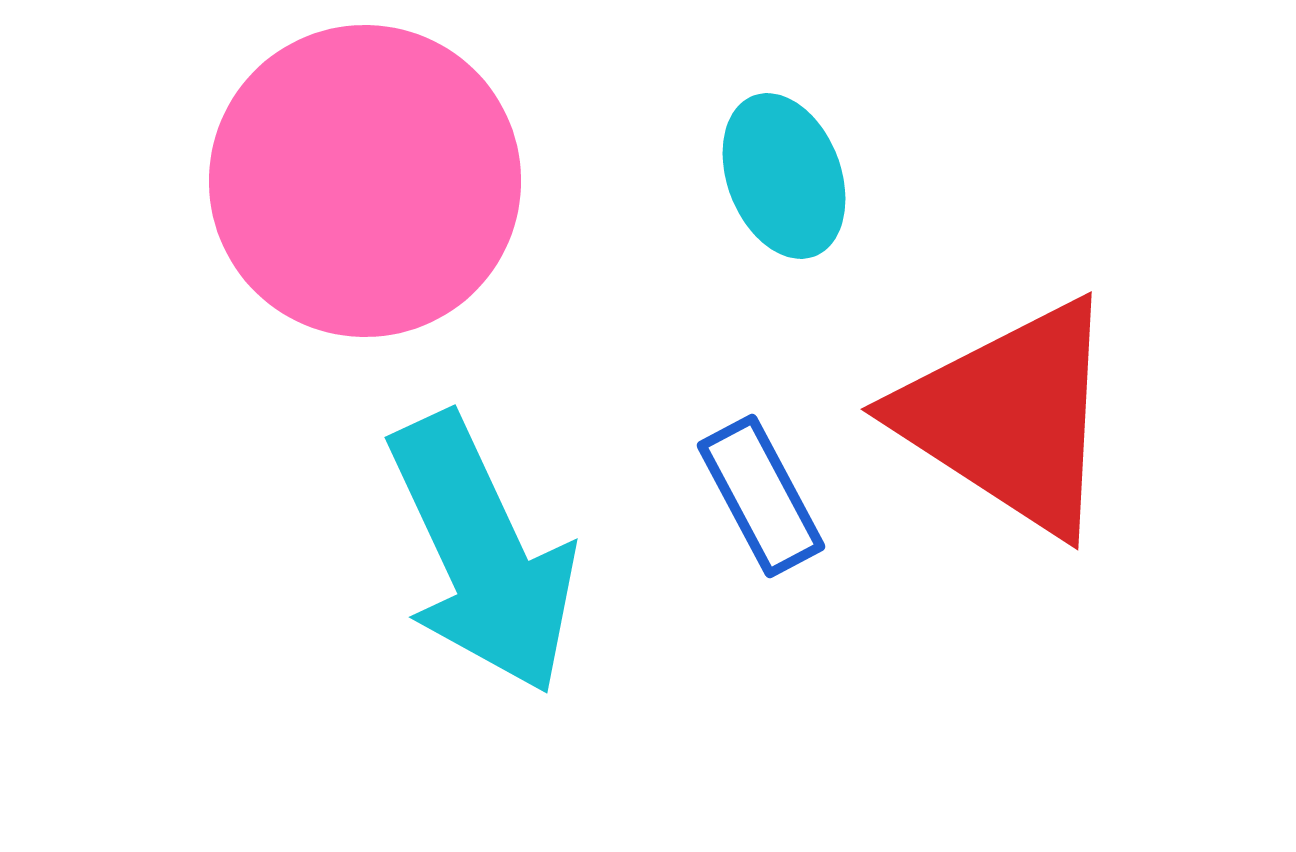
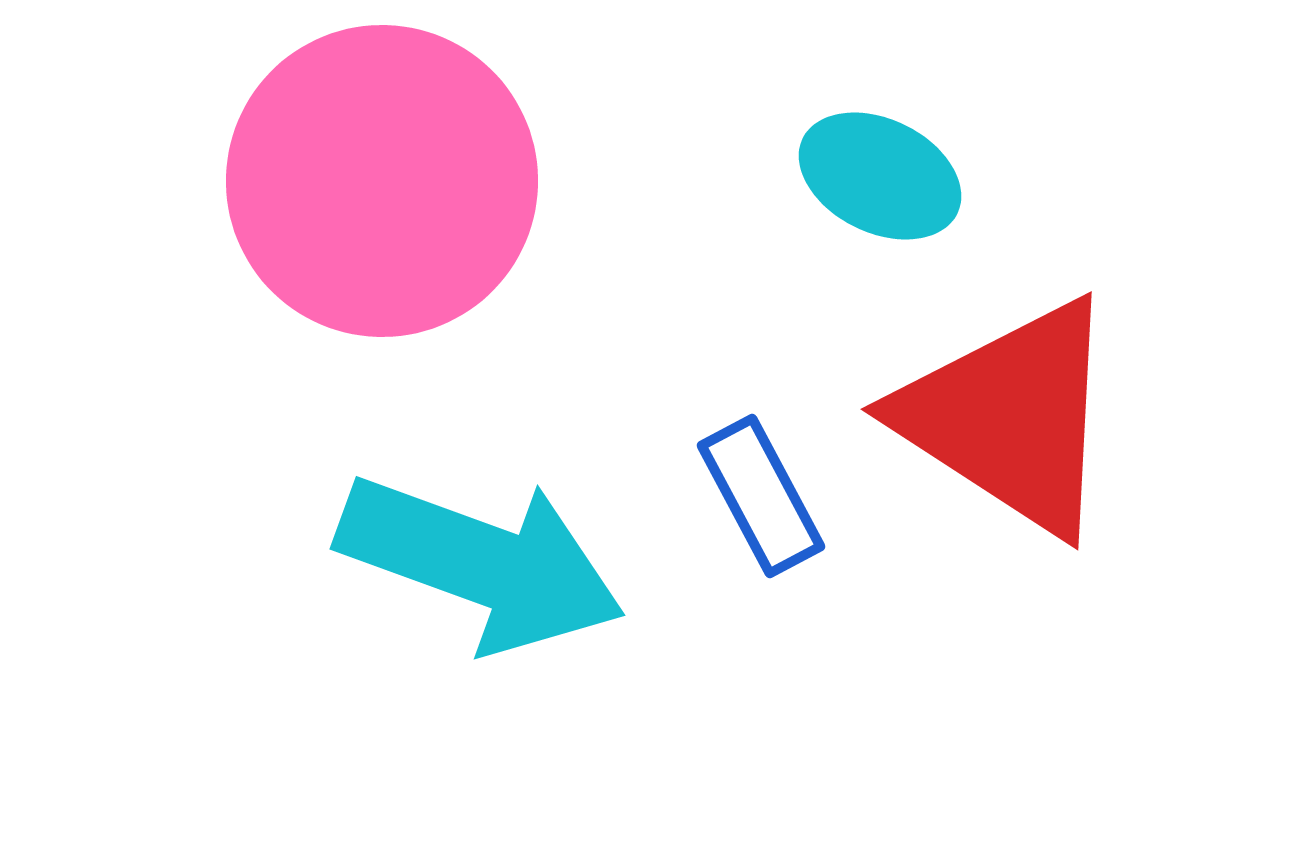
cyan ellipse: moved 96 px right; rotated 43 degrees counterclockwise
pink circle: moved 17 px right
cyan arrow: moved 1 px left, 9 px down; rotated 45 degrees counterclockwise
